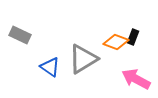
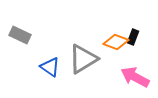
pink arrow: moved 1 px left, 2 px up
